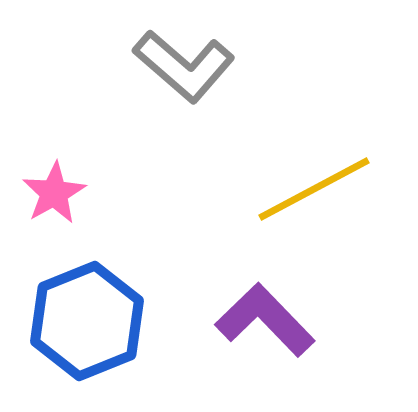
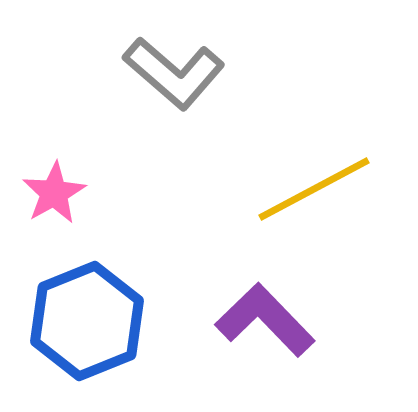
gray L-shape: moved 10 px left, 7 px down
